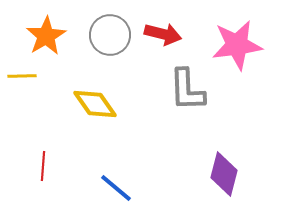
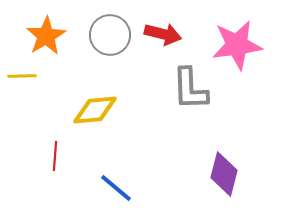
gray L-shape: moved 3 px right, 1 px up
yellow diamond: moved 6 px down; rotated 60 degrees counterclockwise
red line: moved 12 px right, 10 px up
